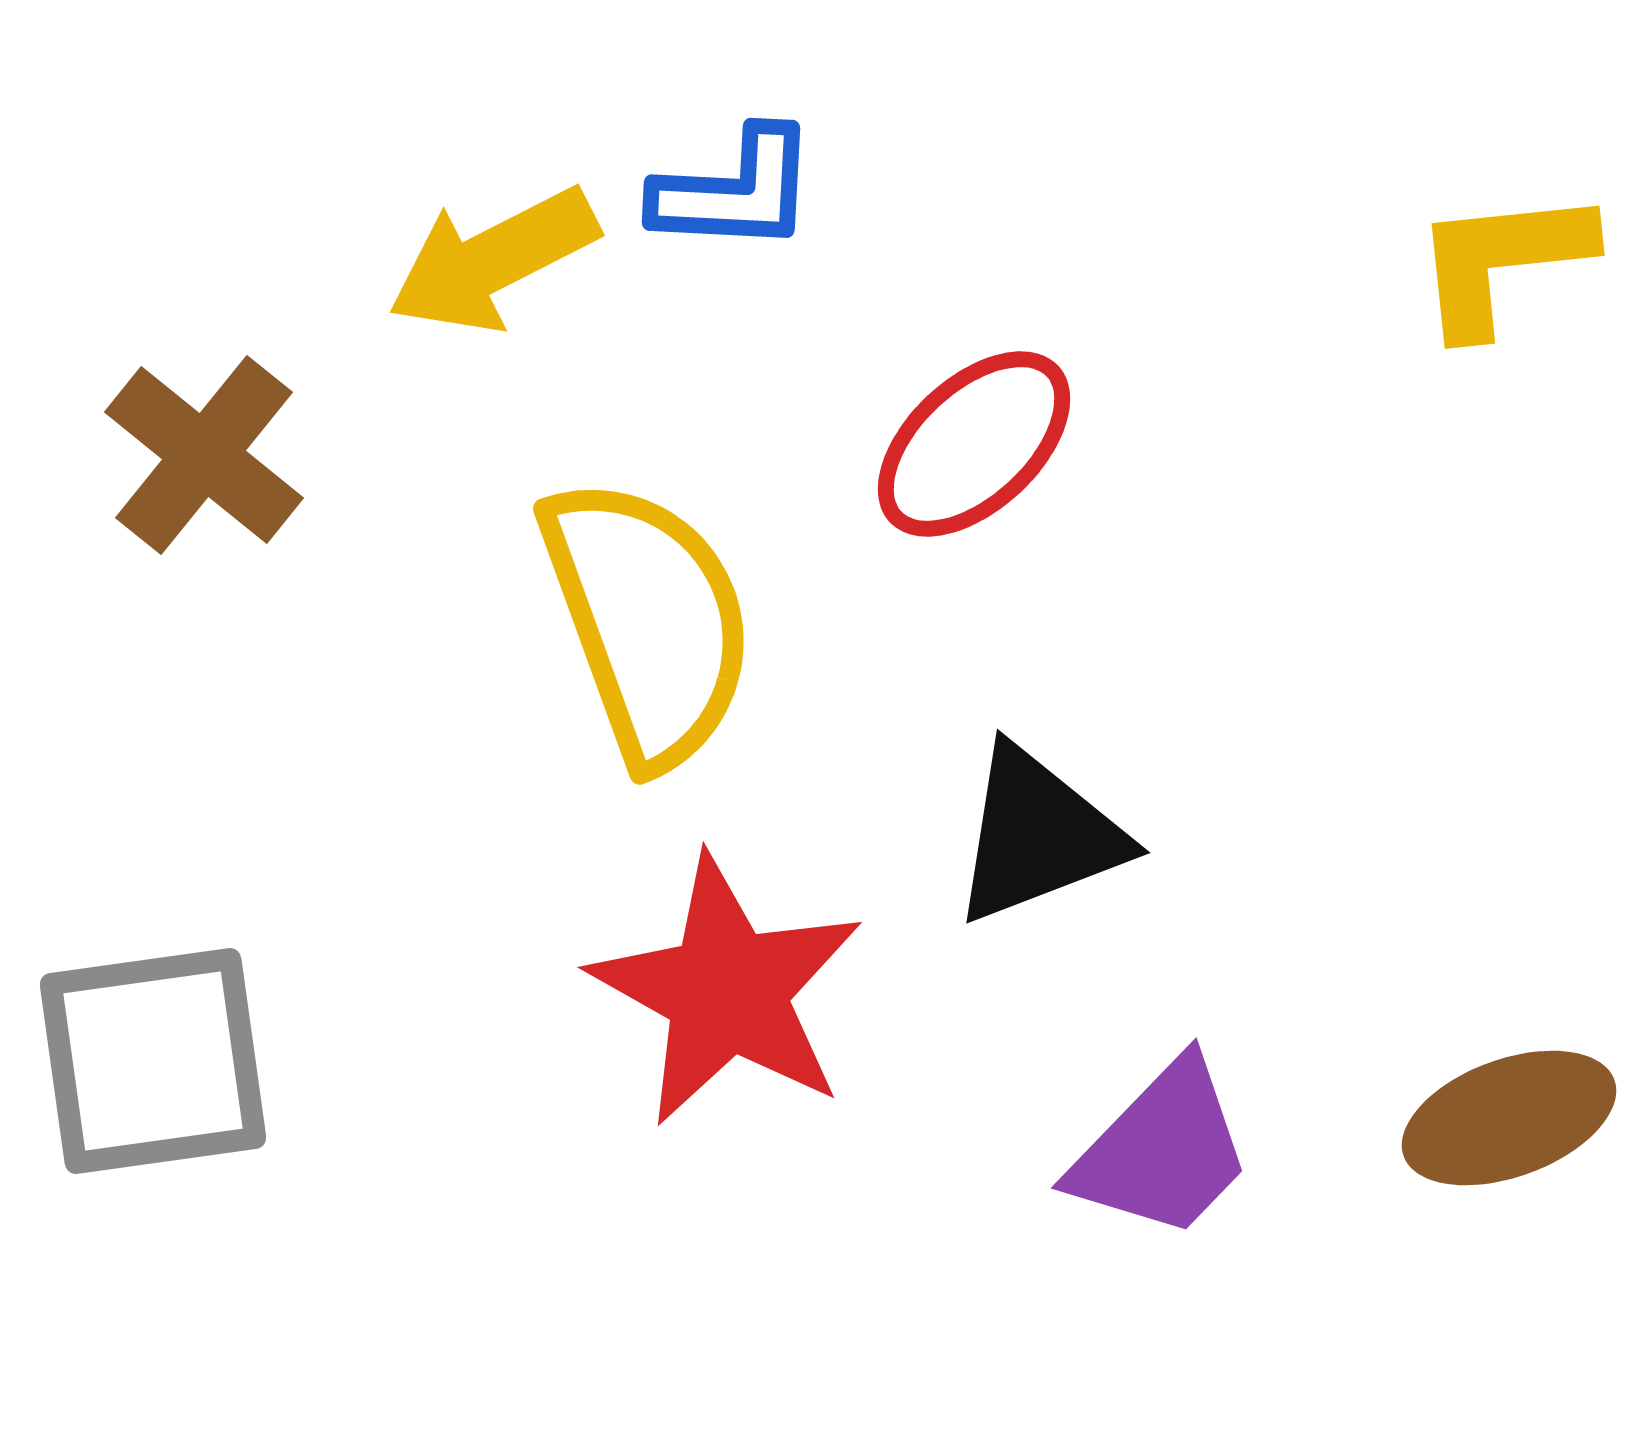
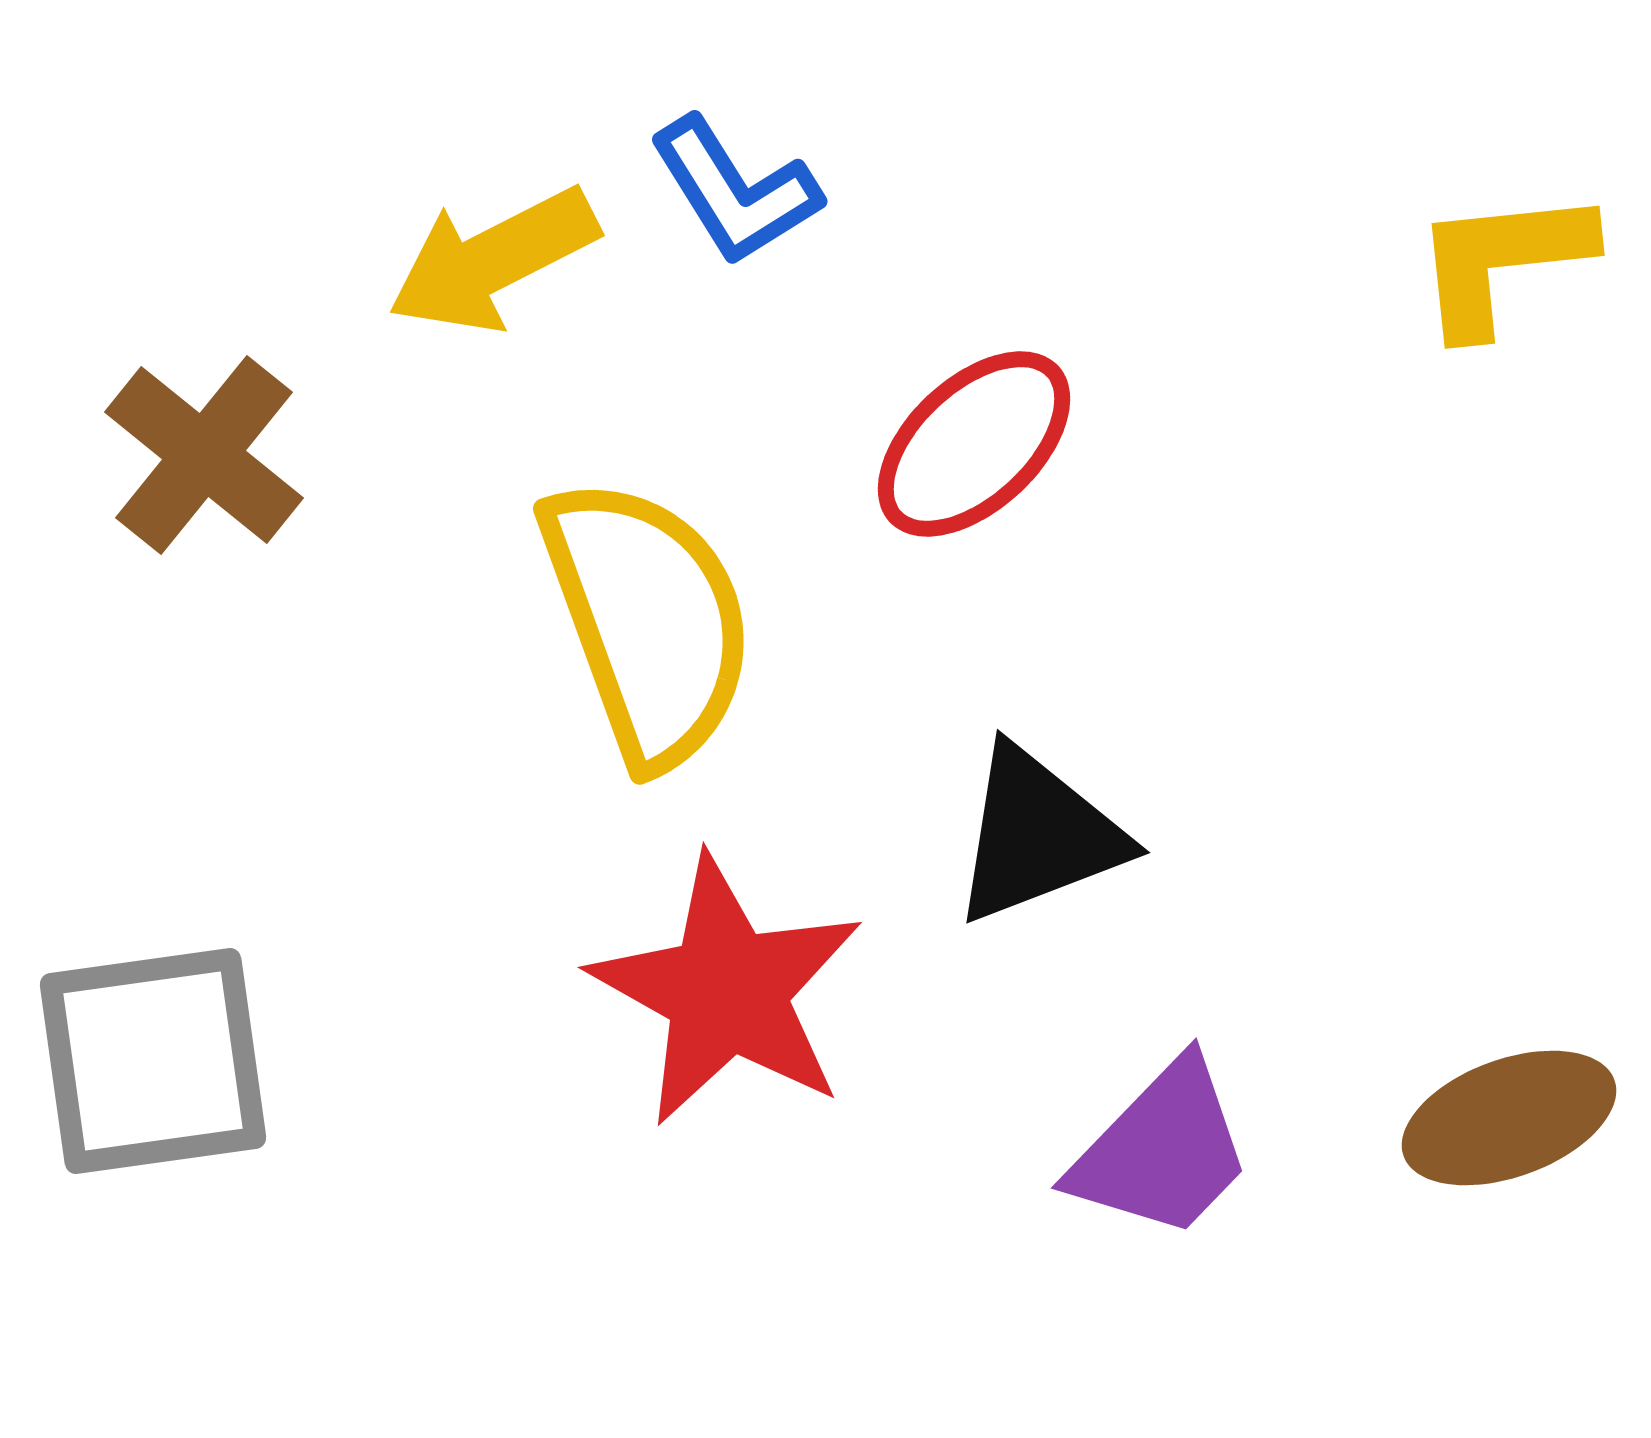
blue L-shape: rotated 55 degrees clockwise
